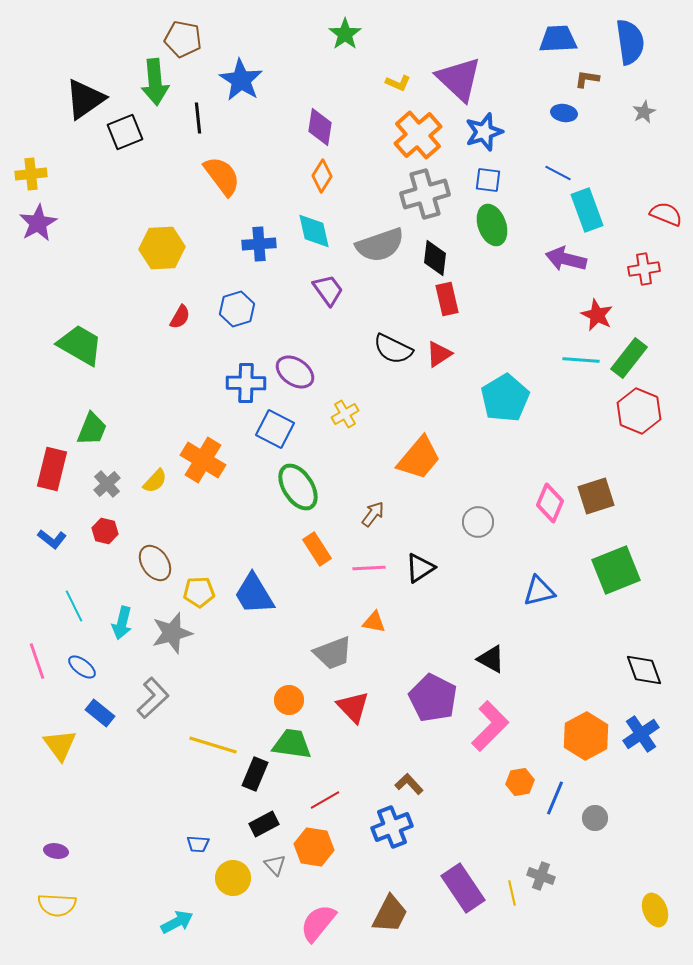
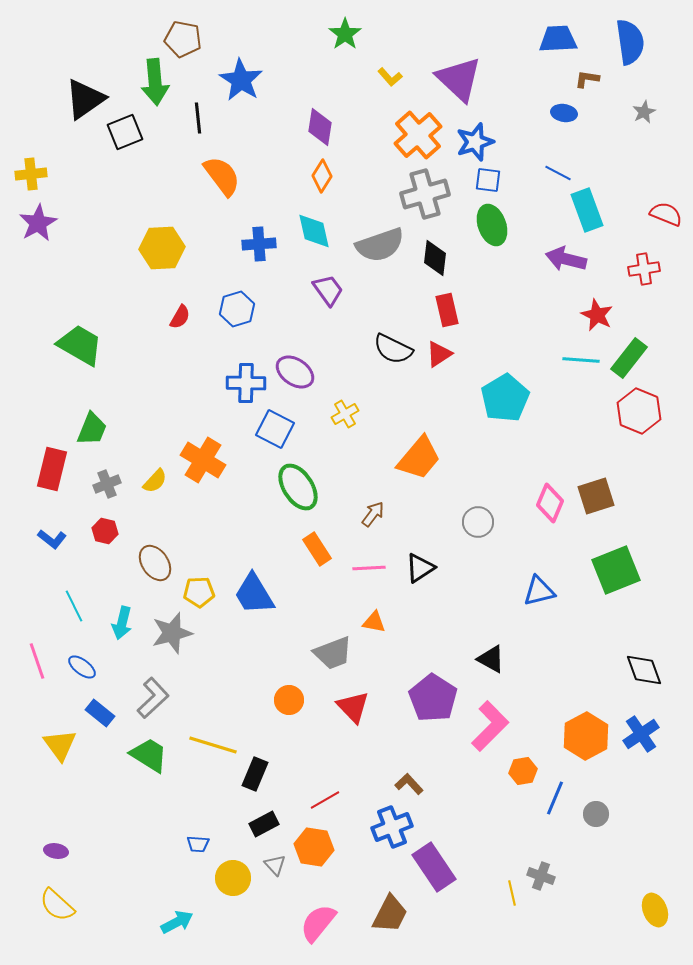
yellow L-shape at (398, 83): moved 8 px left, 6 px up; rotated 25 degrees clockwise
blue star at (484, 132): moved 9 px left, 10 px down
red rectangle at (447, 299): moved 11 px down
gray cross at (107, 484): rotated 20 degrees clockwise
purple pentagon at (433, 698): rotated 6 degrees clockwise
green trapezoid at (292, 744): moved 143 px left, 11 px down; rotated 24 degrees clockwise
orange hexagon at (520, 782): moved 3 px right, 11 px up
gray circle at (595, 818): moved 1 px right, 4 px up
purple rectangle at (463, 888): moved 29 px left, 21 px up
yellow semicircle at (57, 905): rotated 39 degrees clockwise
